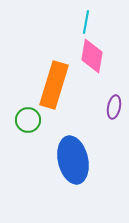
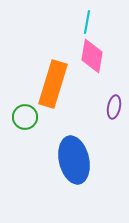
cyan line: moved 1 px right
orange rectangle: moved 1 px left, 1 px up
green circle: moved 3 px left, 3 px up
blue ellipse: moved 1 px right
